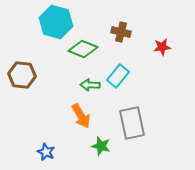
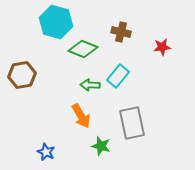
brown hexagon: rotated 16 degrees counterclockwise
